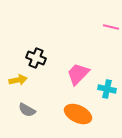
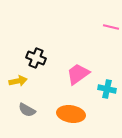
pink trapezoid: rotated 10 degrees clockwise
yellow arrow: moved 1 px down
orange ellipse: moved 7 px left; rotated 16 degrees counterclockwise
